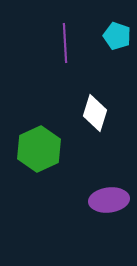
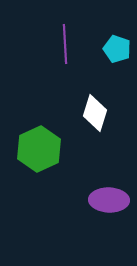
cyan pentagon: moved 13 px down
purple line: moved 1 px down
purple ellipse: rotated 9 degrees clockwise
